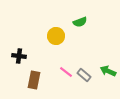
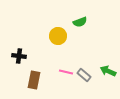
yellow circle: moved 2 px right
pink line: rotated 24 degrees counterclockwise
